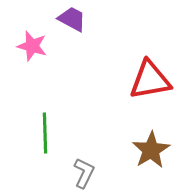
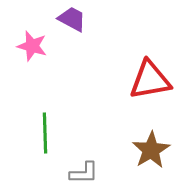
gray L-shape: rotated 64 degrees clockwise
